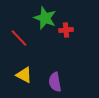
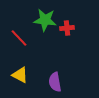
green star: moved 2 px down; rotated 15 degrees counterclockwise
red cross: moved 1 px right, 2 px up
yellow triangle: moved 4 px left
